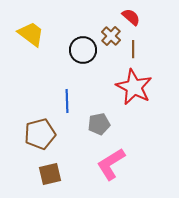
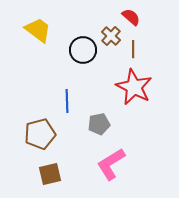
yellow trapezoid: moved 7 px right, 4 px up
